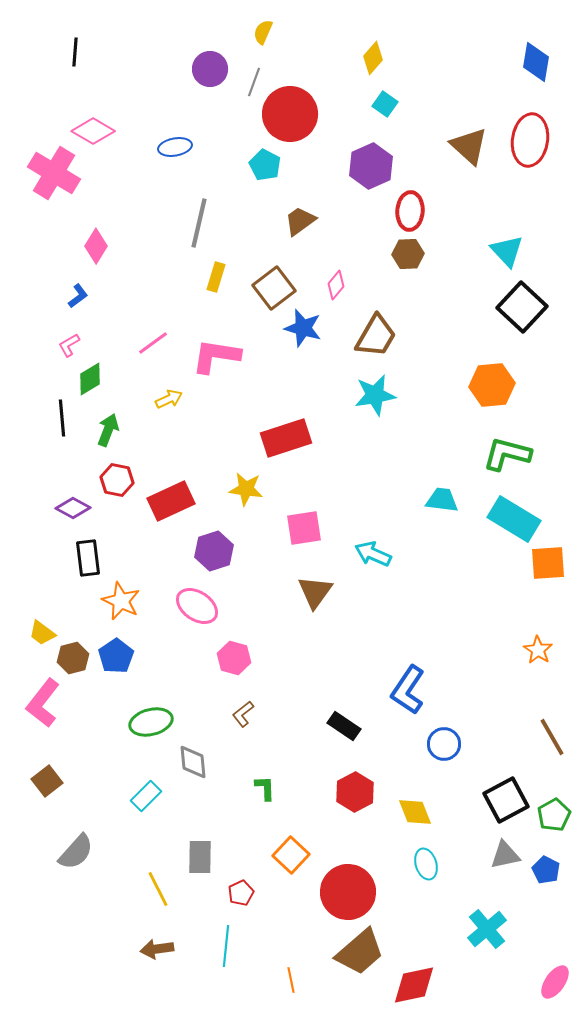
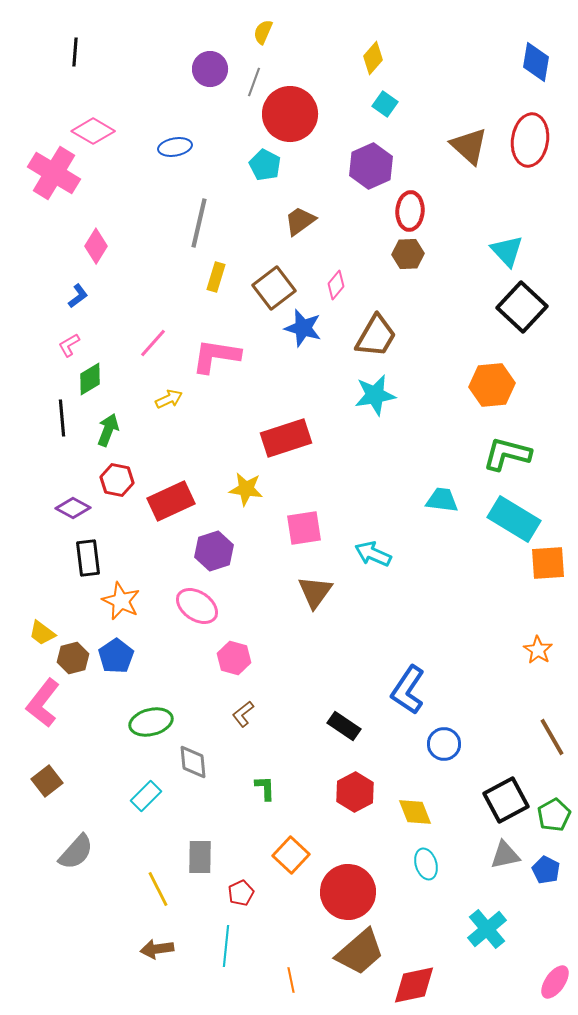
pink line at (153, 343): rotated 12 degrees counterclockwise
